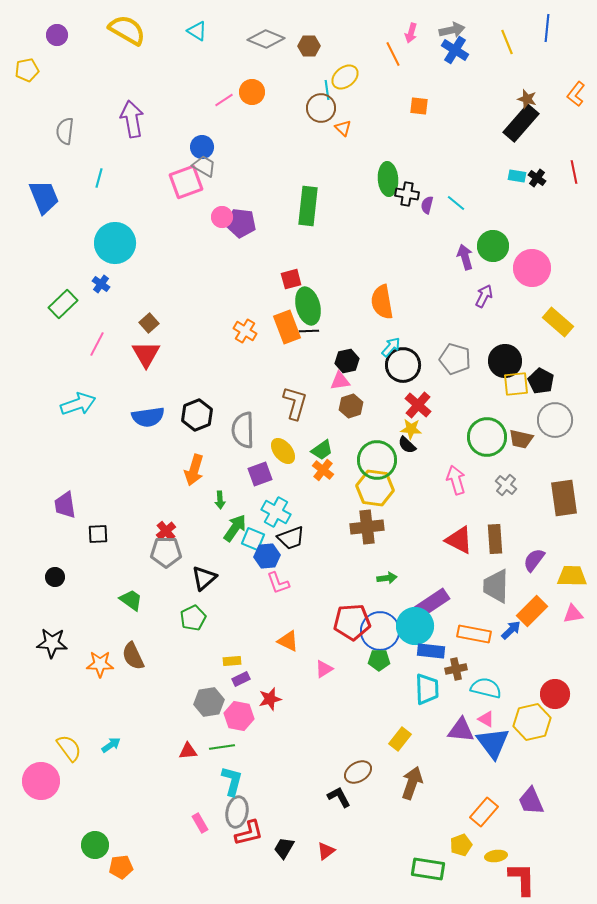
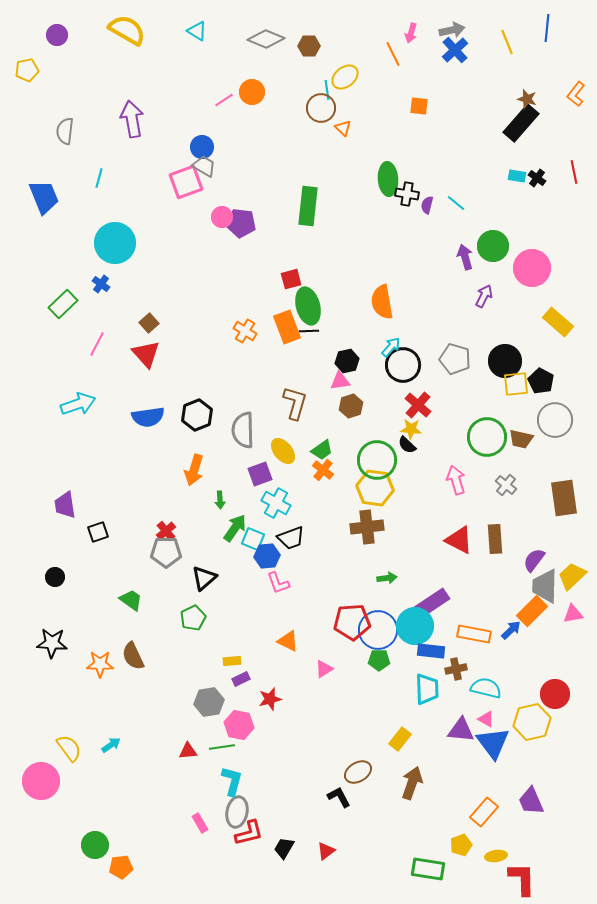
blue cross at (455, 50): rotated 16 degrees clockwise
red triangle at (146, 354): rotated 12 degrees counterclockwise
cyan cross at (276, 512): moved 9 px up
black square at (98, 534): moved 2 px up; rotated 15 degrees counterclockwise
yellow trapezoid at (572, 576): rotated 44 degrees counterclockwise
gray trapezoid at (496, 586): moved 49 px right
blue circle at (380, 631): moved 2 px left, 1 px up
pink hexagon at (239, 716): moved 9 px down
